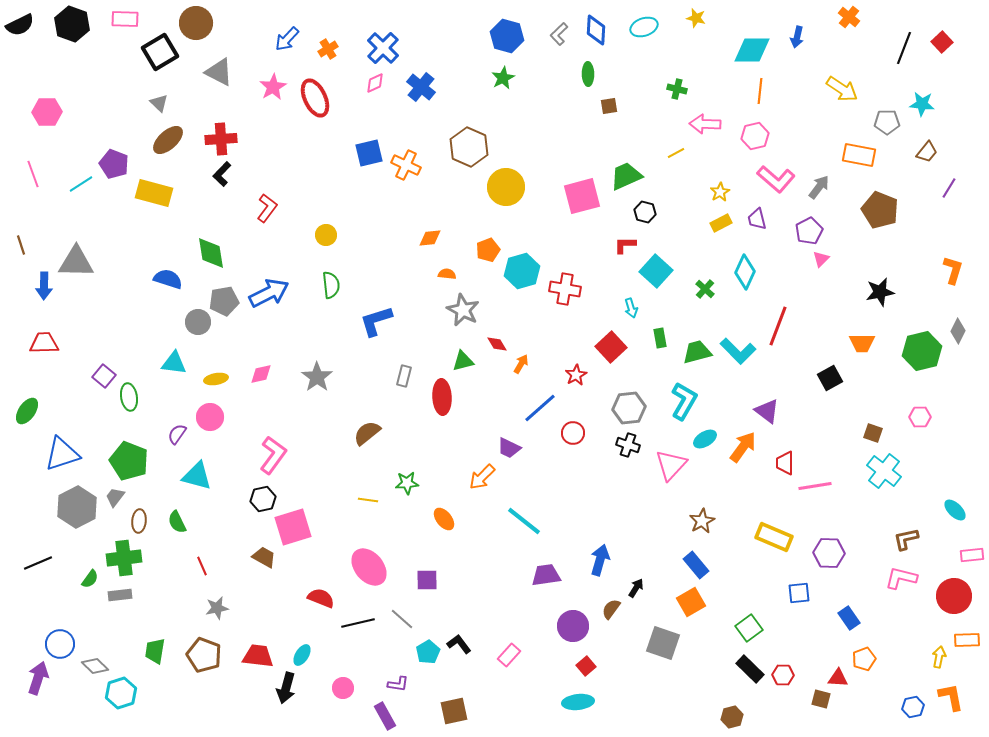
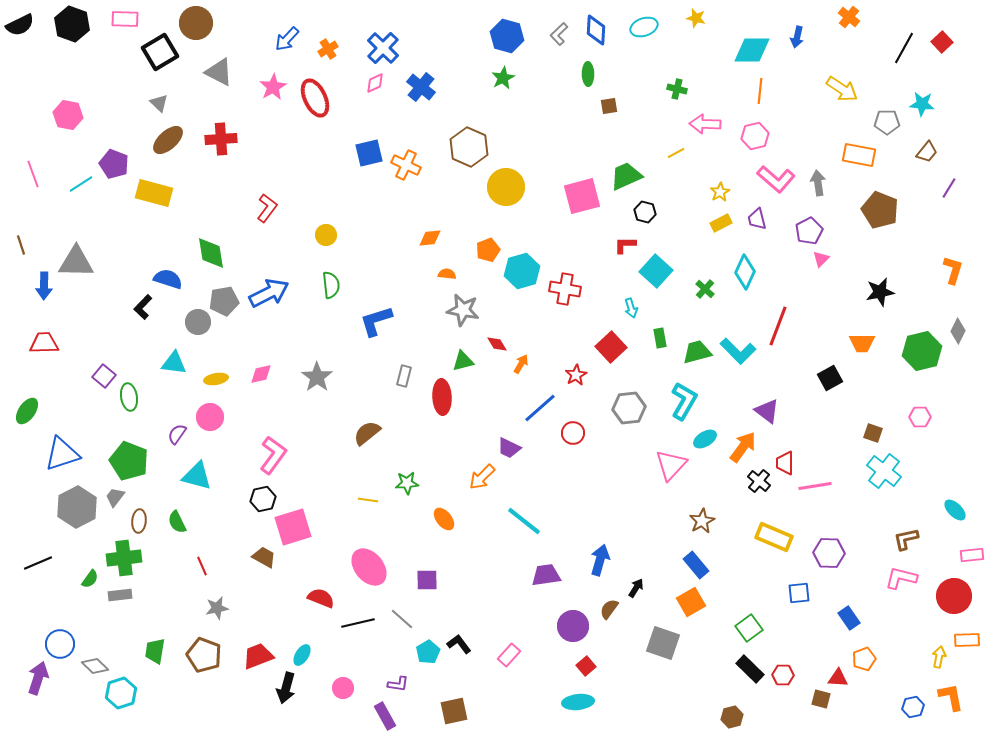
black line at (904, 48): rotated 8 degrees clockwise
pink hexagon at (47, 112): moved 21 px right, 3 px down; rotated 12 degrees clockwise
black L-shape at (222, 174): moved 79 px left, 133 px down
gray arrow at (819, 187): moved 1 px left, 4 px up; rotated 45 degrees counterclockwise
gray star at (463, 310): rotated 16 degrees counterclockwise
black cross at (628, 445): moved 131 px right, 36 px down; rotated 20 degrees clockwise
brown semicircle at (611, 609): moved 2 px left
red trapezoid at (258, 656): rotated 28 degrees counterclockwise
